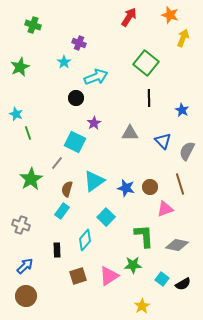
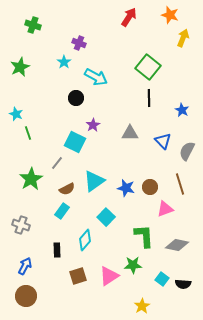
green square at (146, 63): moved 2 px right, 4 px down
cyan arrow at (96, 77): rotated 50 degrees clockwise
purple star at (94, 123): moved 1 px left, 2 px down
brown semicircle at (67, 189): rotated 133 degrees counterclockwise
blue arrow at (25, 266): rotated 18 degrees counterclockwise
black semicircle at (183, 284): rotated 35 degrees clockwise
